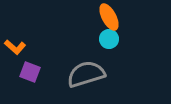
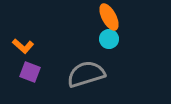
orange L-shape: moved 8 px right, 1 px up
